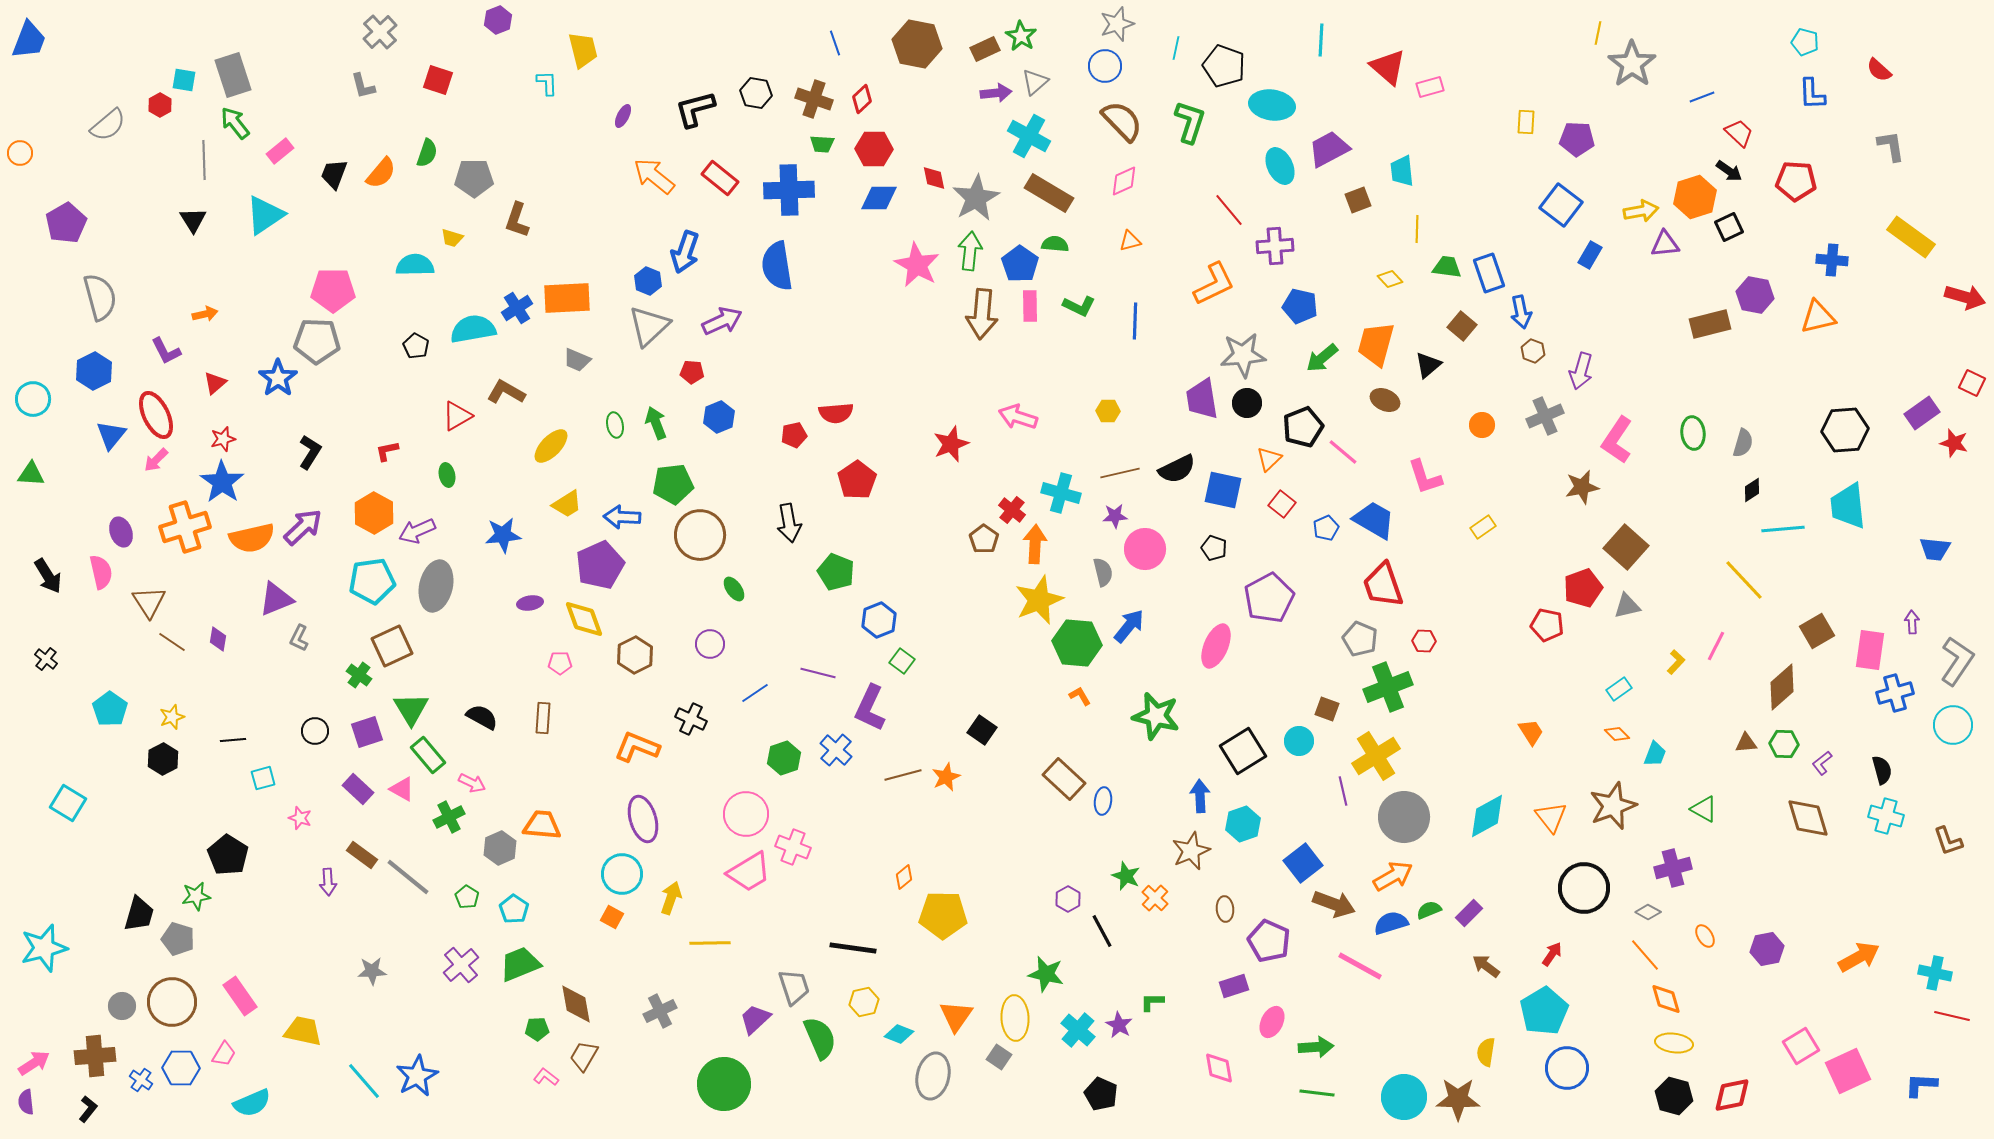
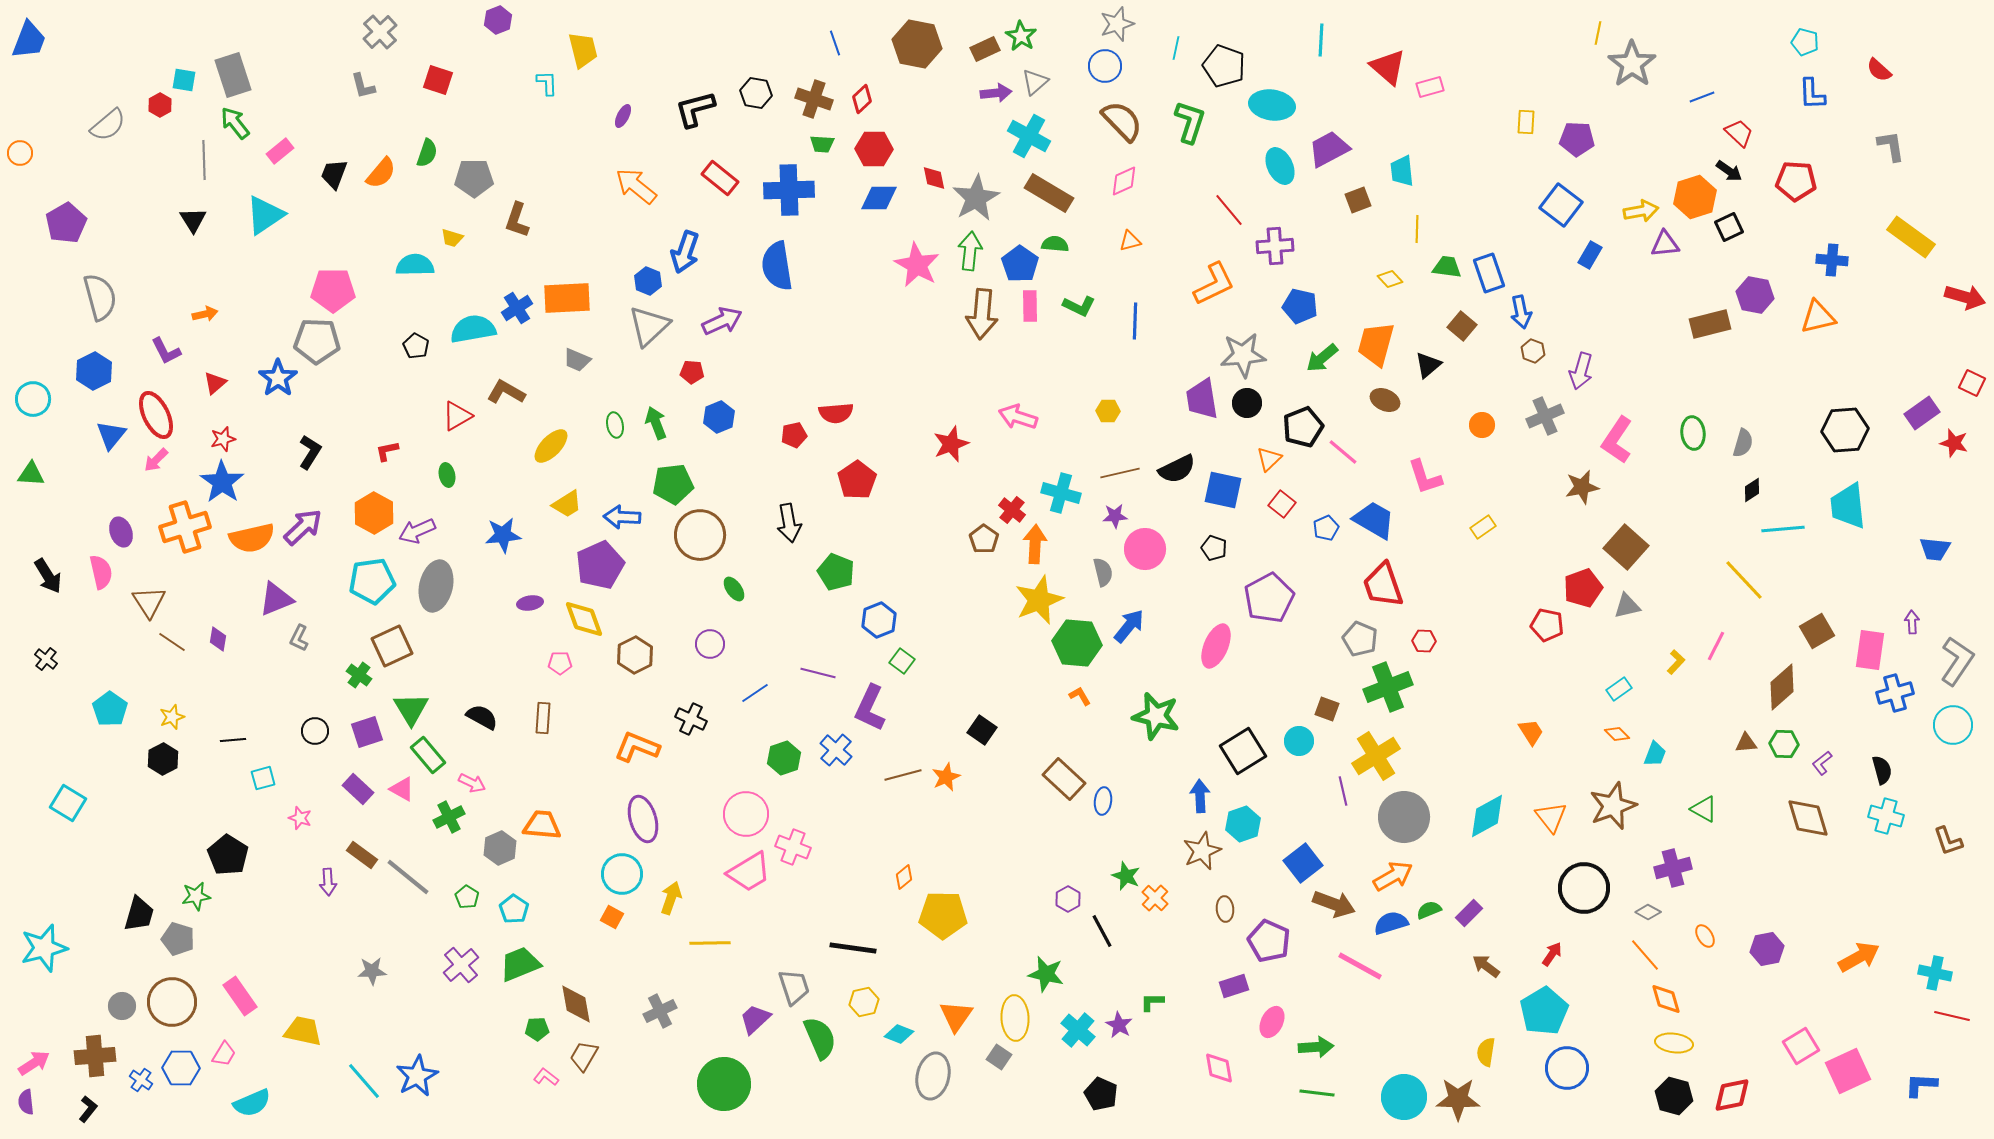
orange arrow at (654, 176): moved 18 px left, 10 px down
brown star at (1191, 851): moved 11 px right
